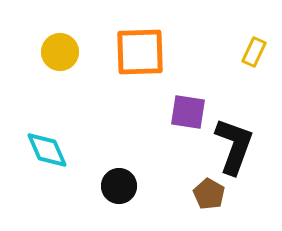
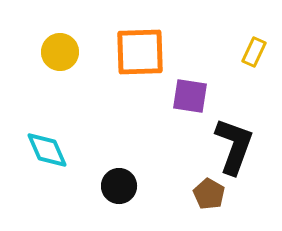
purple square: moved 2 px right, 16 px up
